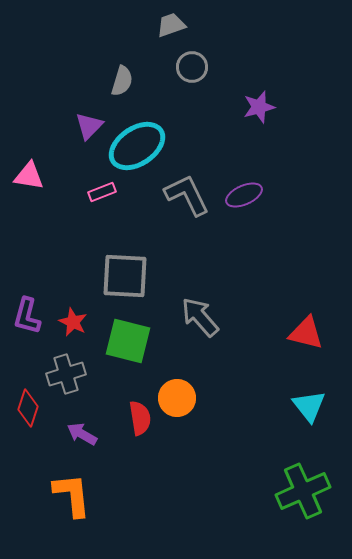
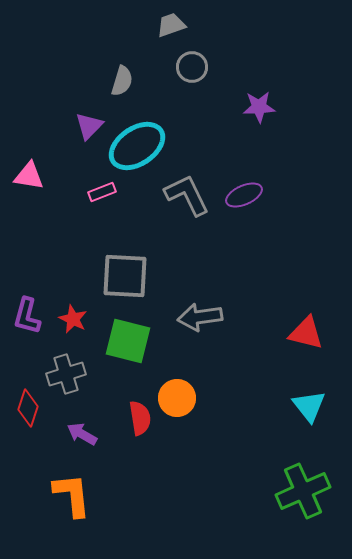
purple star: rotated 12 degrees clockwise
gray arrow: rotated 57 degrees counterclockwise
red star: moved 3 px up
